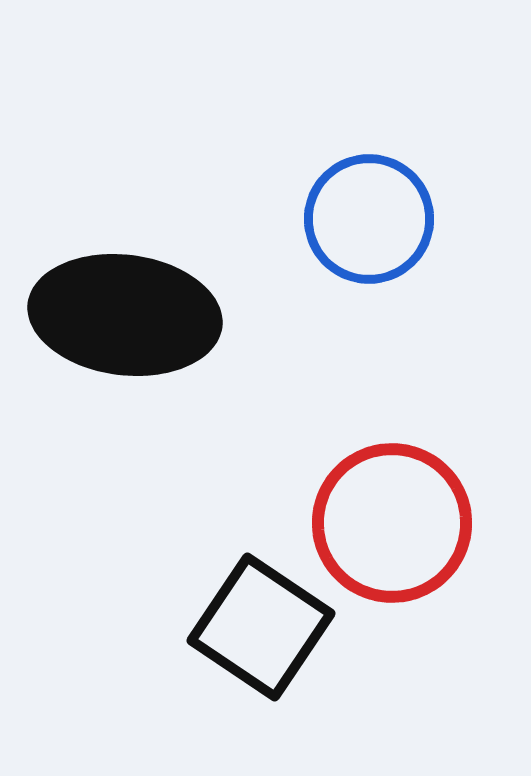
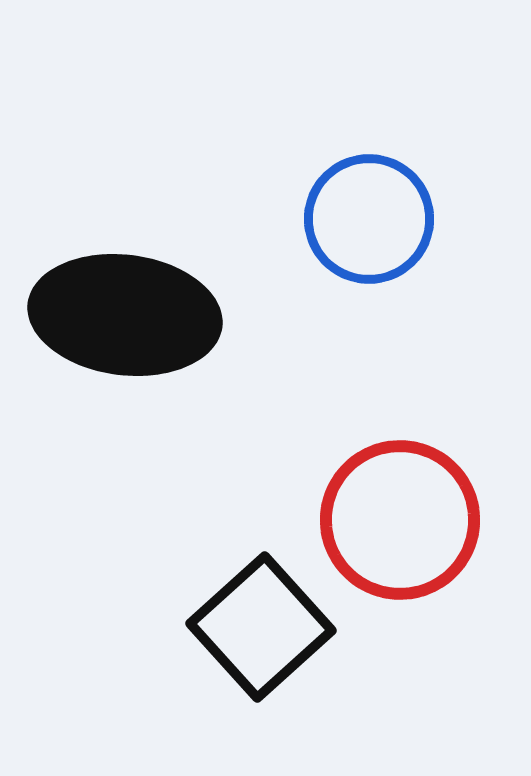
red circle: moved 8 px right, 3 px up
black square: rotated 14 degrees clockwise
